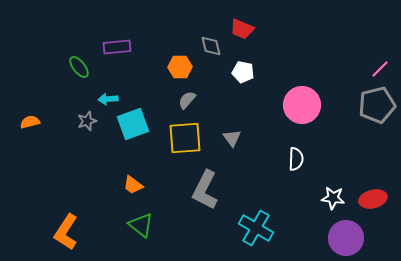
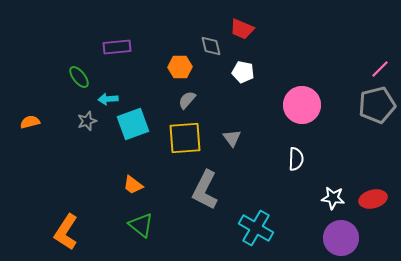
green ellipse: moved 10 px down
purple circle: moved 5 px left
